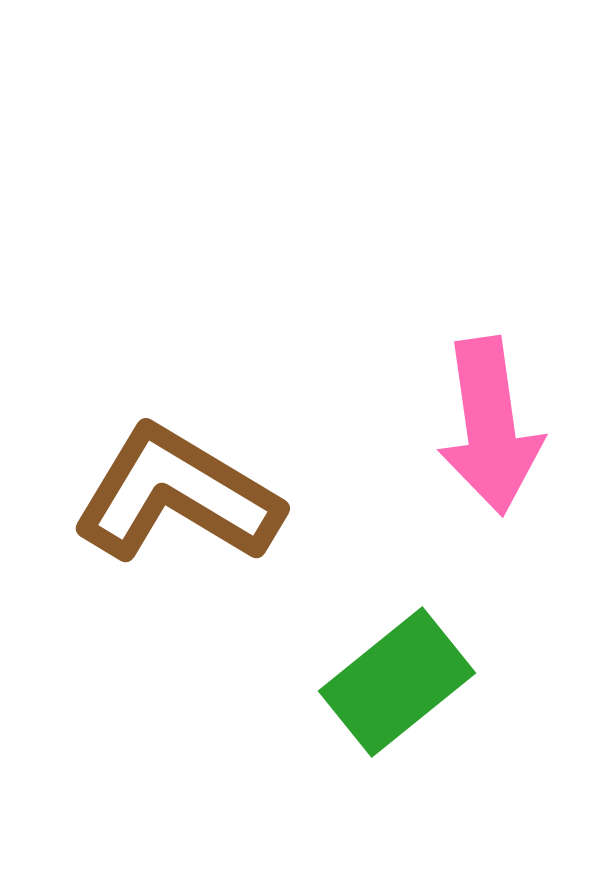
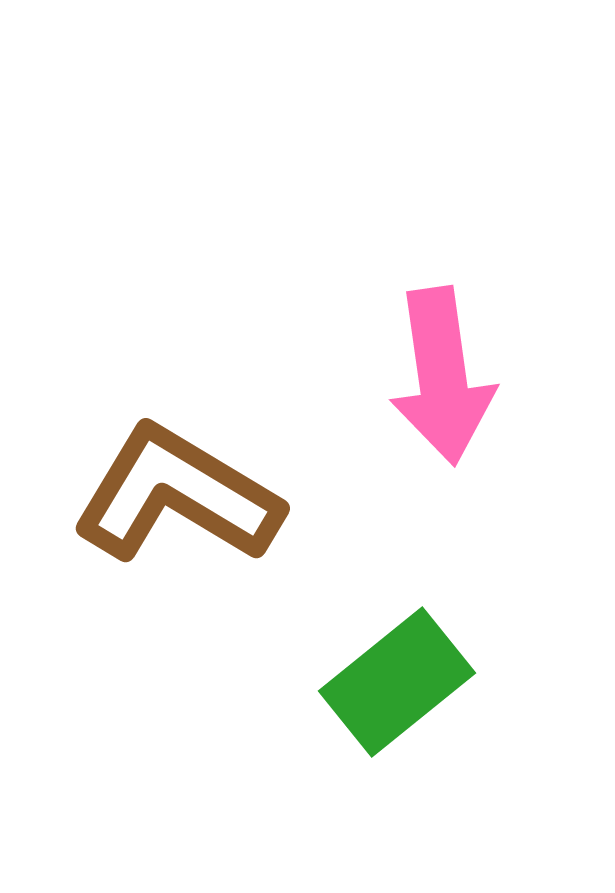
pink arrow: moved 48 px left, 50 px up
